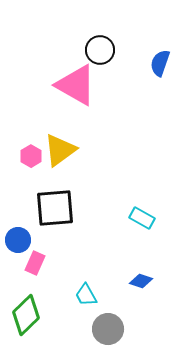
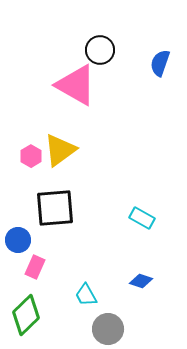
pink rectangle: moved 4 px down
